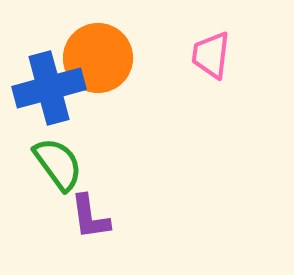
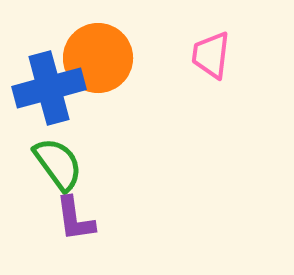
purple L-shape: moved 15 px left, 2 px down
